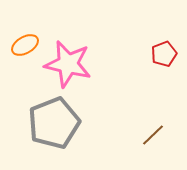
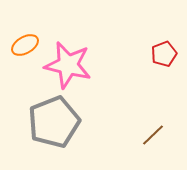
pink star: moved 1 px down
gray pentagon: moved 1 px up
